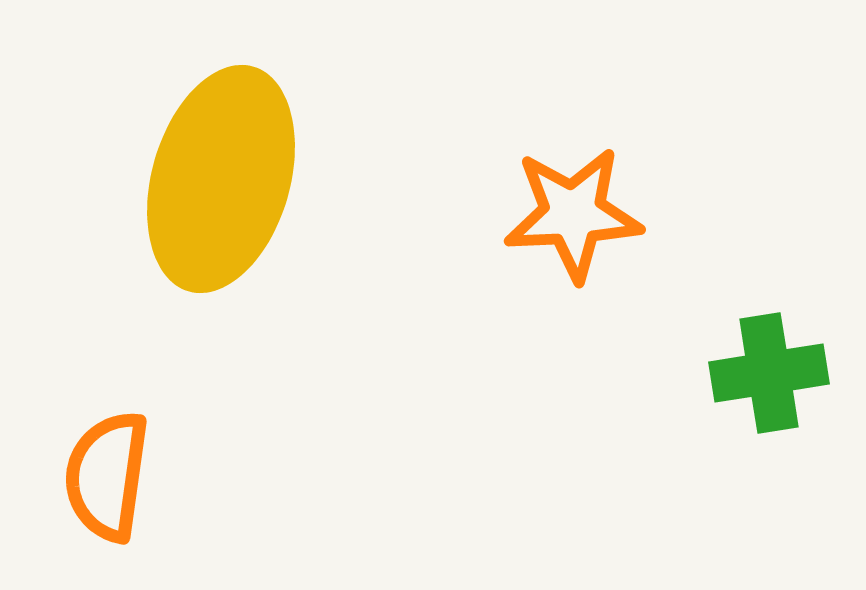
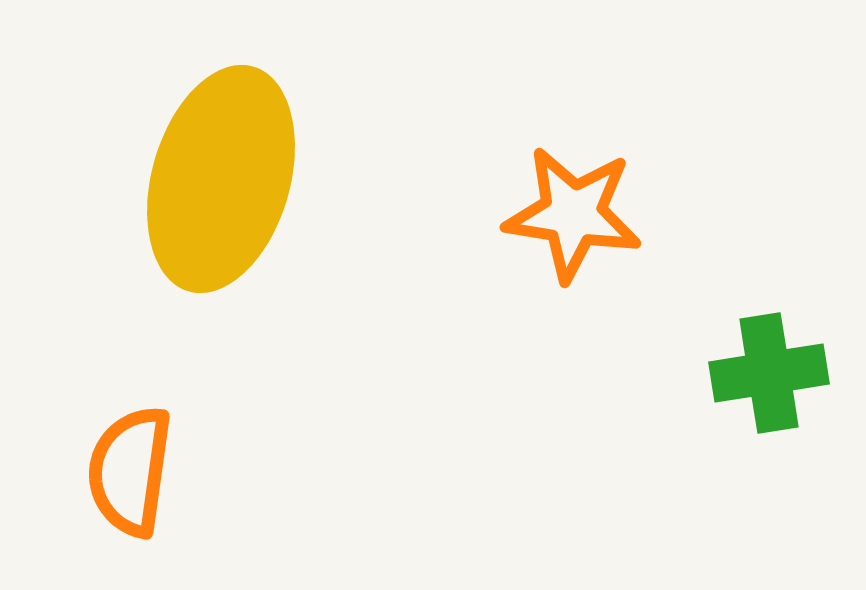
orange star: rotated 12 degrees clockwise
orange semicircle: moved 23 px right, 5 px up
